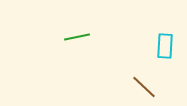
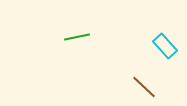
cyan rectangle: rotated 45 degrees counterclockwise
